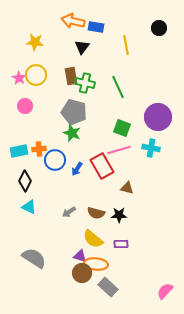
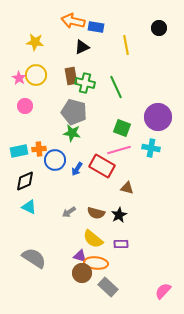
black triangle: rotated 28 degrees clockwise
green line: moved 2 px left
green star: rotated 12 degrees counterclockwise
red rectangle: rotated 30 degrees counterclockwise
black diamond: rotated 40 degrees clockwise
black star: rotated 28 degrees counterclockwise
orange ellipse: moved 1 px up
pink semicircle: moved 2 px left
